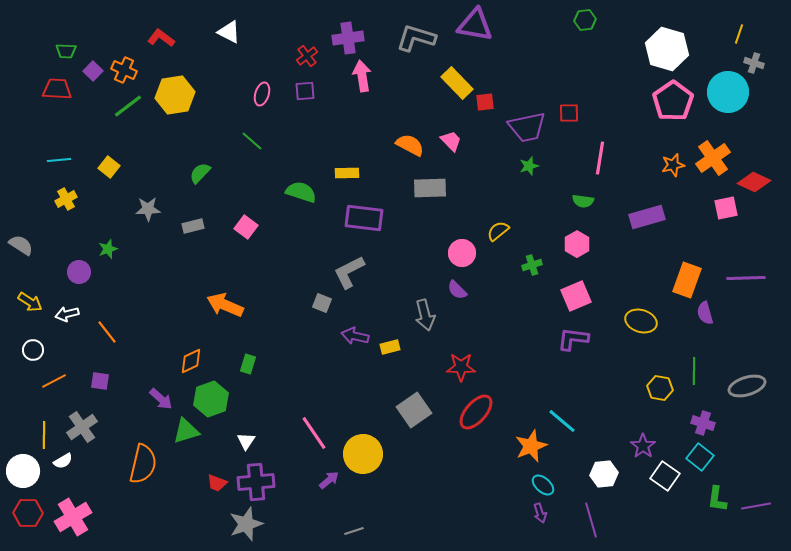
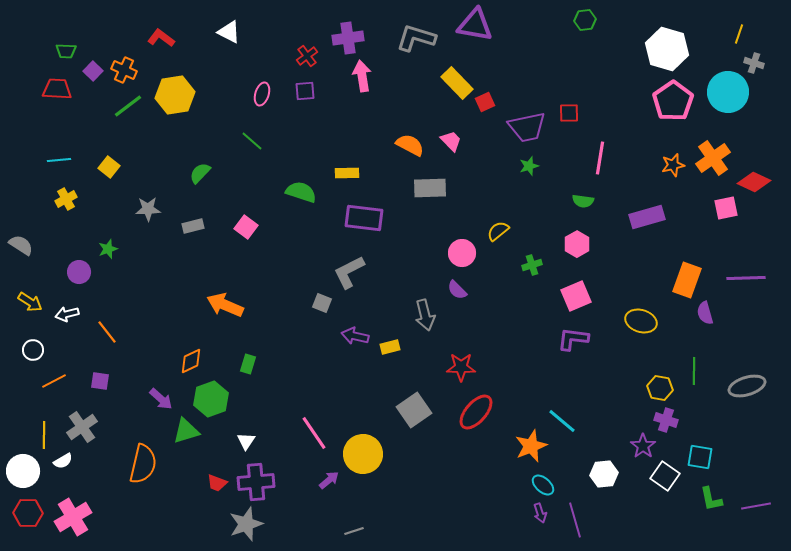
red square at (485, 102): rotated 18 degrees counterclockwise
purple cross at (703, 423): moved 37 px left, 3 px up
cyan square at (700, 457): rotated 28 degrees counterclockwise
green L-shape at (717, 499): moved 6 px left; rotated 20 degrees counterclockwise
purple line at (591, 520): moved 16 px left
